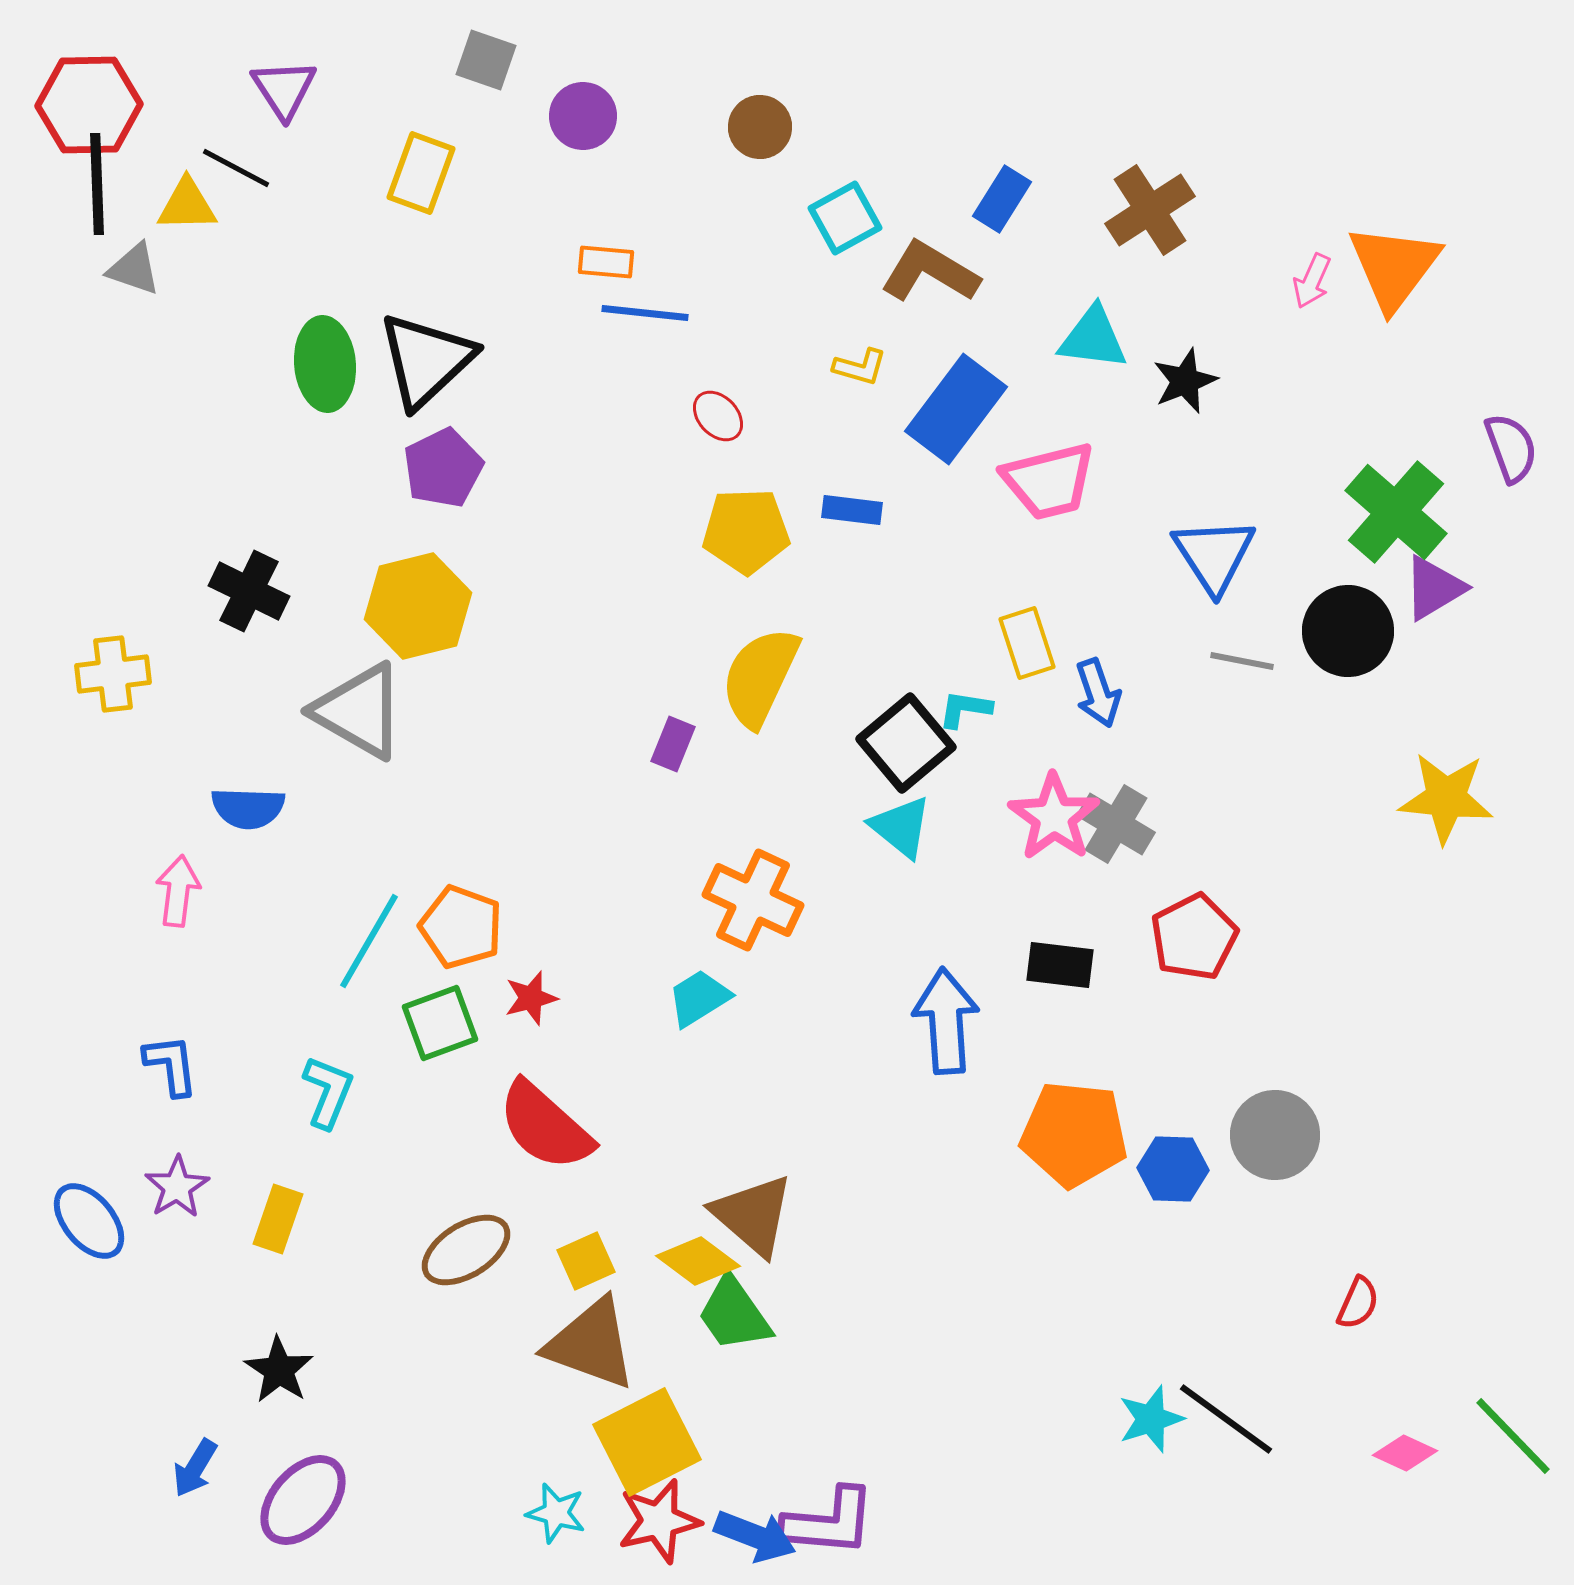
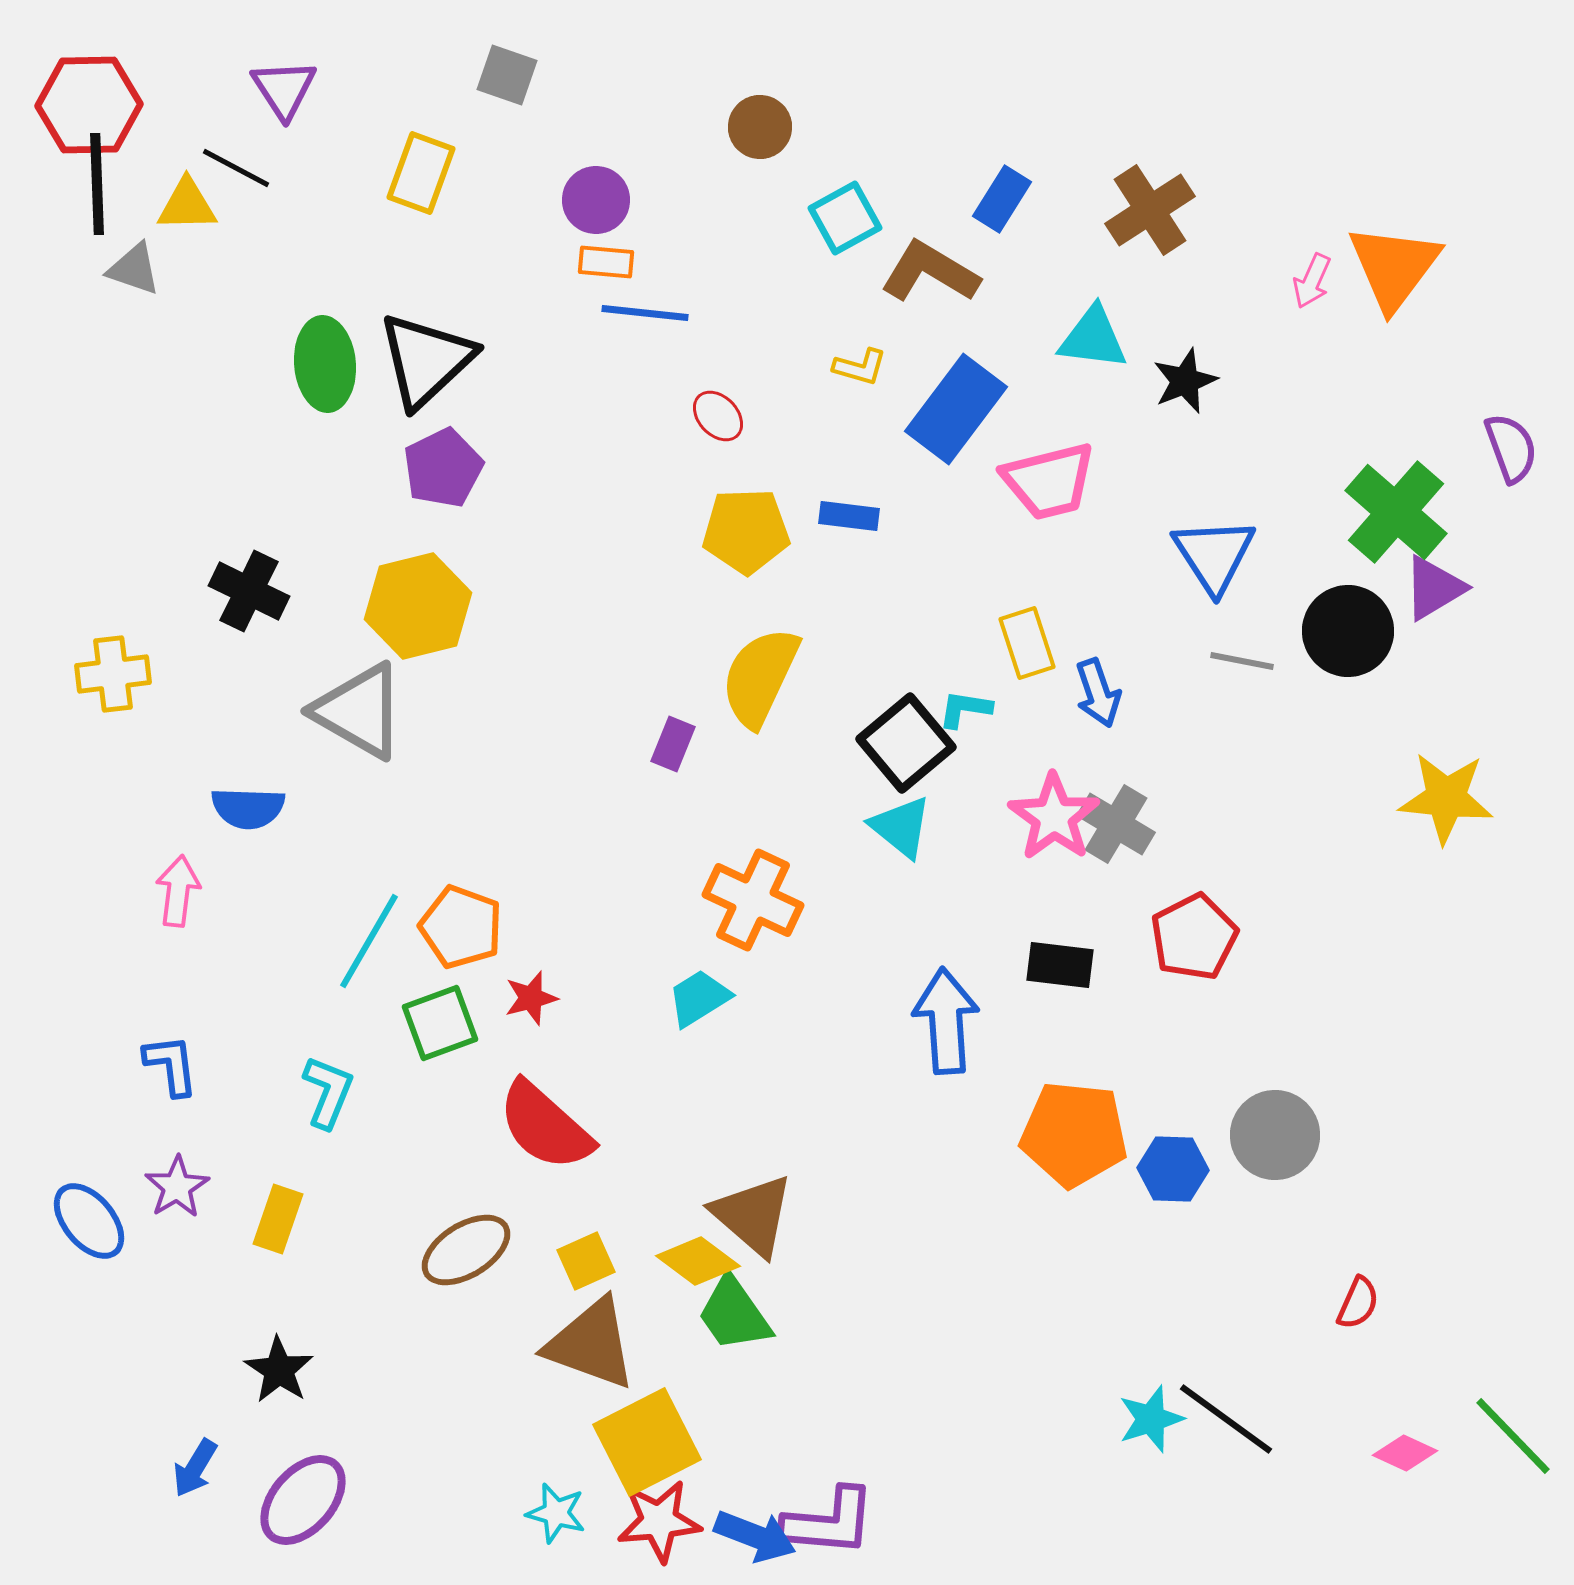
gray square at (486, 60): moved 21 px right, 15 px down
purple circle at (583, 116): moved 13 px right, 84 px down
blue rectangle at (852, 510): moved 3 px left, 6 px down
red star at (659, 1521): rotated 8 degrees clockwise
